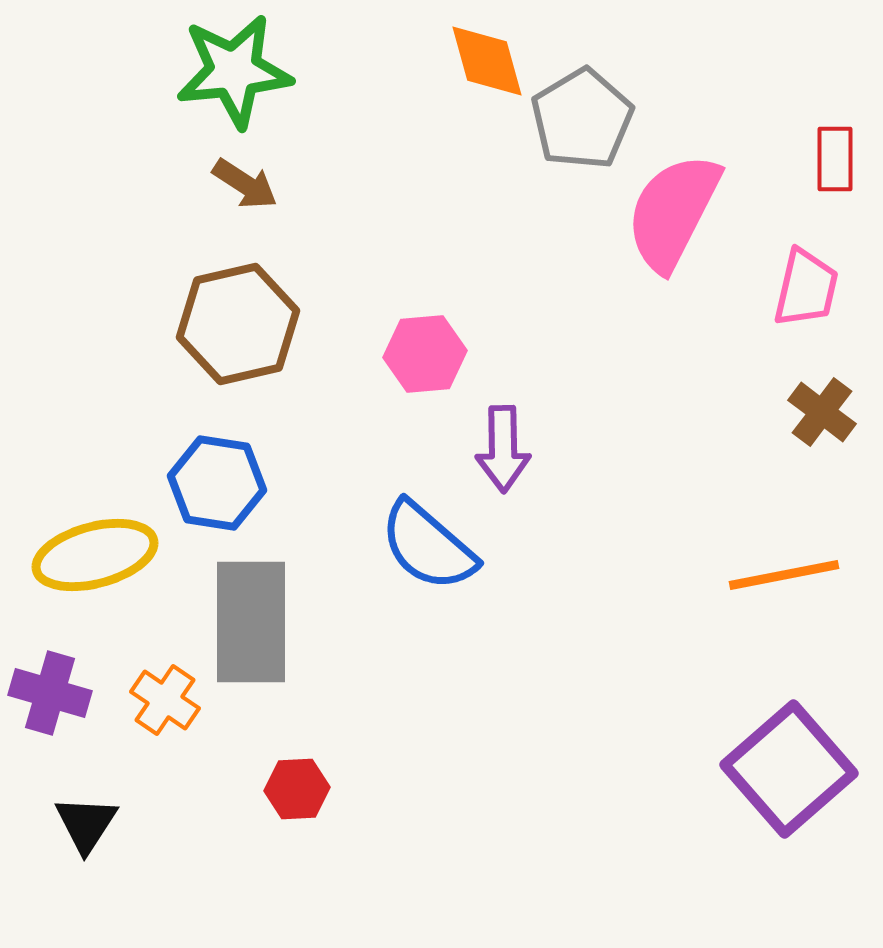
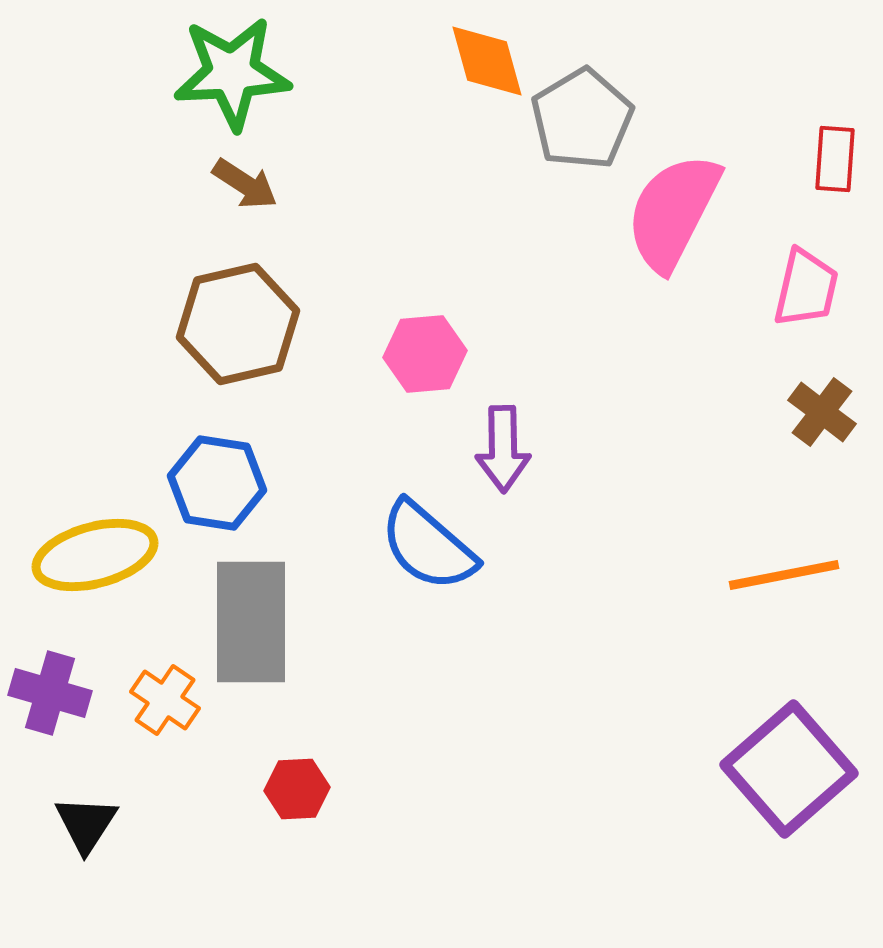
green star: moved 2 px left, 2 px down; rotated 3 degrees clockwise
red rectangle: rotated 4 degrees clockwise
